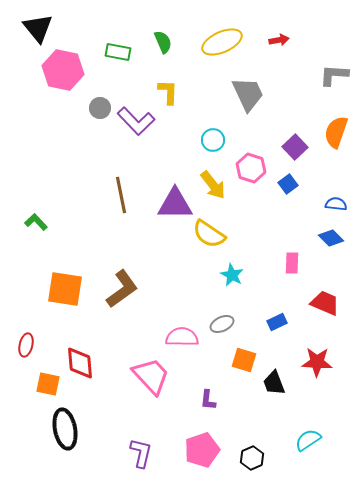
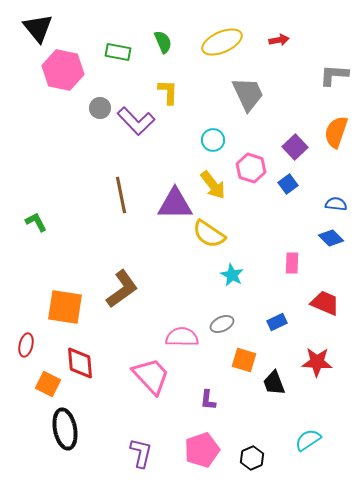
green L-shape at (36, 222): rotated 15 degrees clockwise
orange square at (65, 289): moved 18 px down
orange square at (48, 384): rotated 15 degrees clockwise
